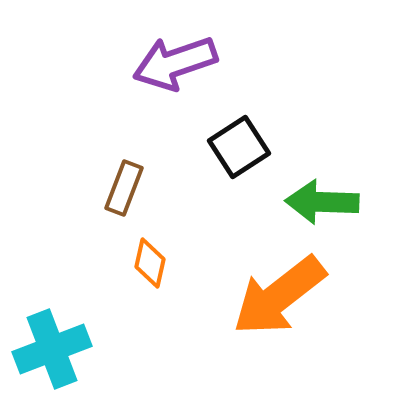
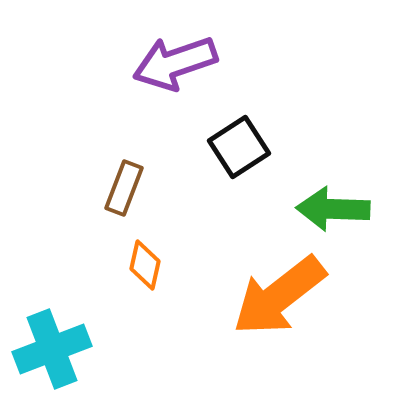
green arrow: moved 11 px right, 7 px down
orange diamond: moved 5 px left, 2 px down
